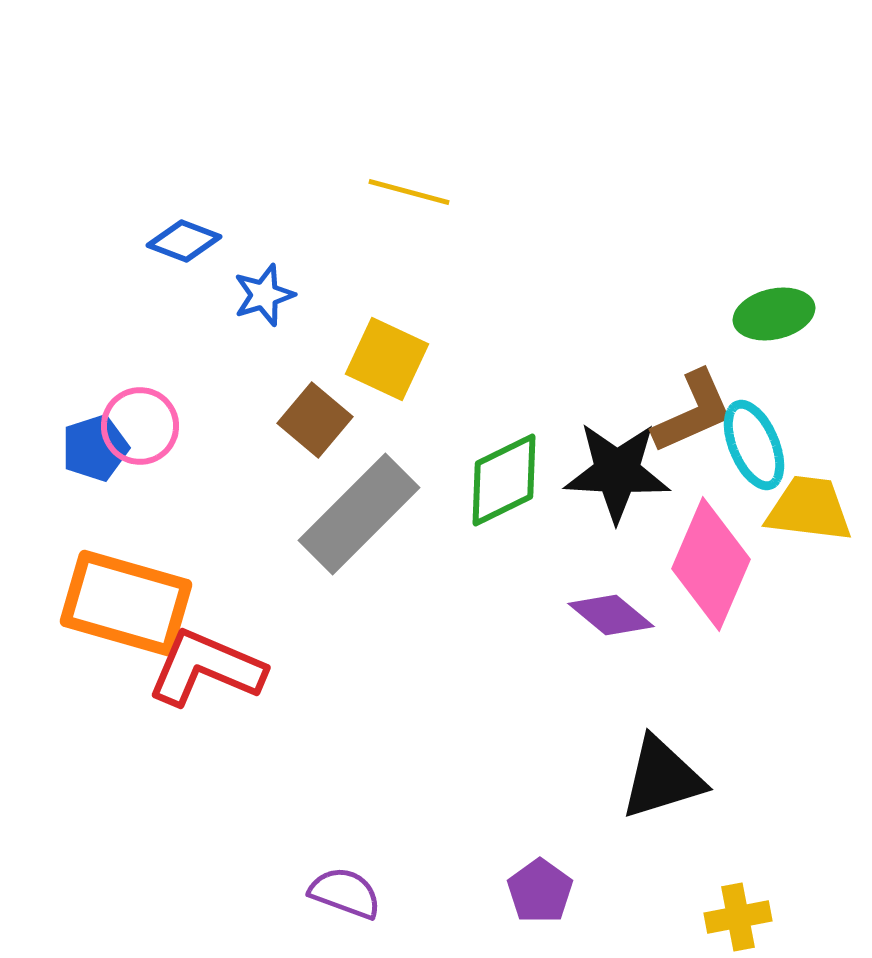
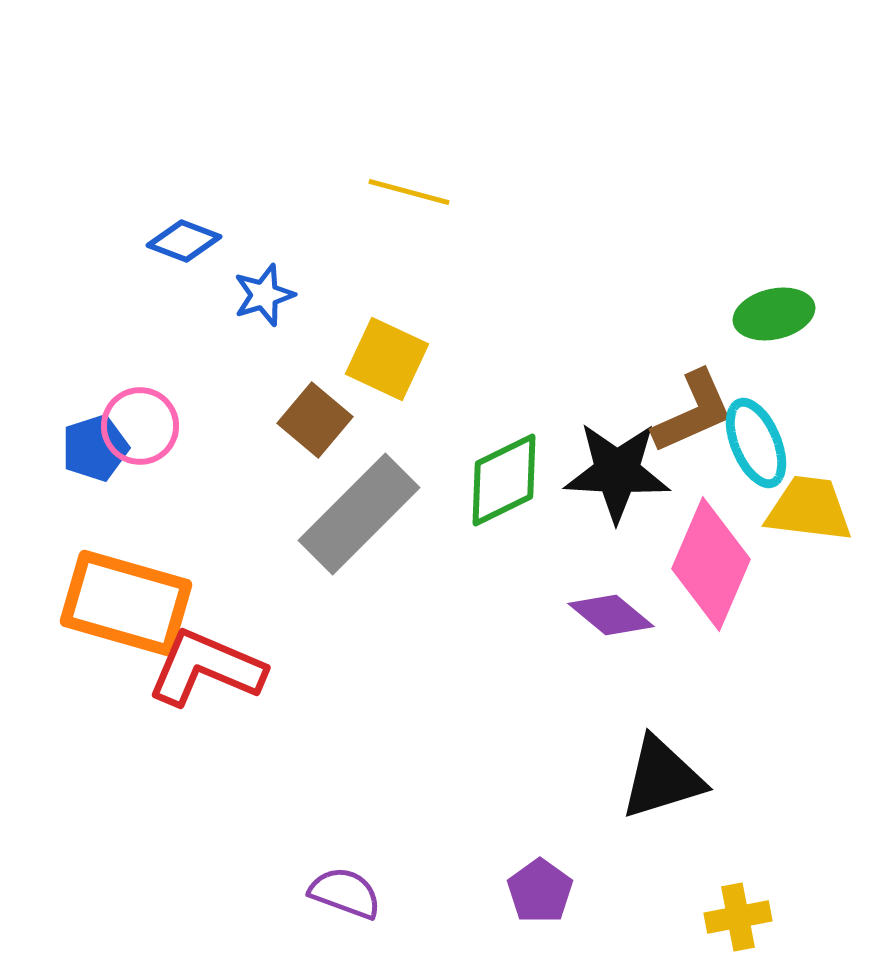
cyan ellipse: moved 2 px right, 2 px up
